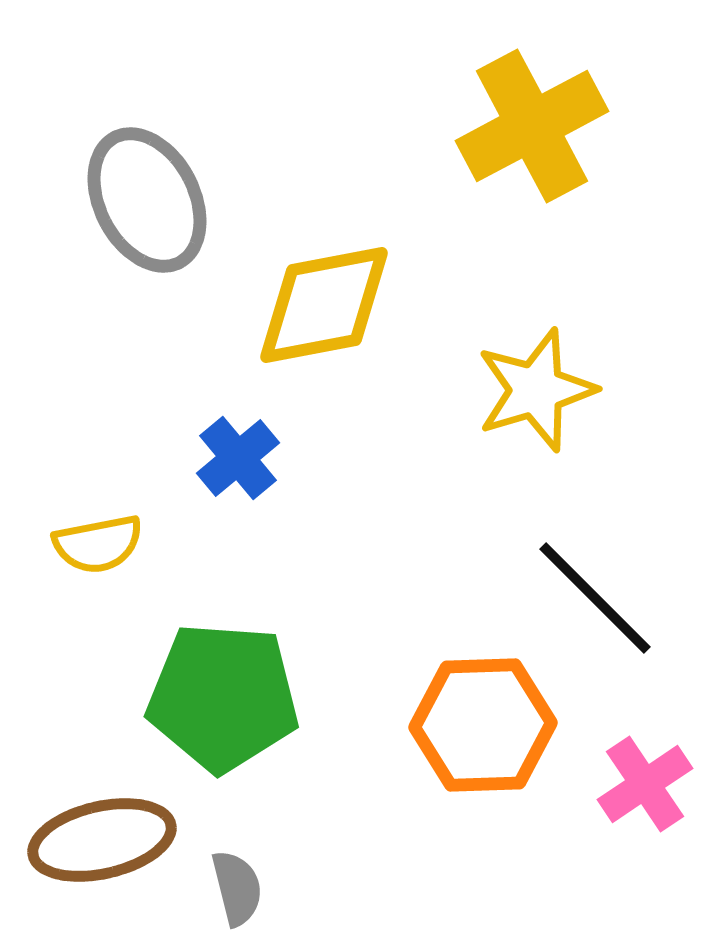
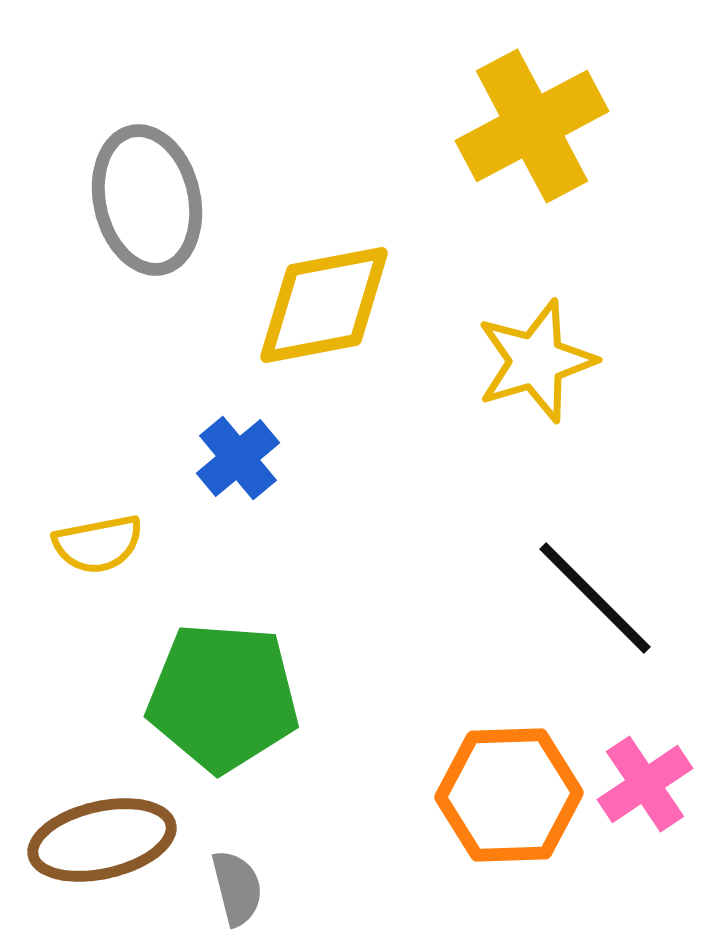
gray ellipse: rotated 14 degrees clockwise
yellow star: moved 29 px up
orange hexagon: moved 26 px right, 70 px down
